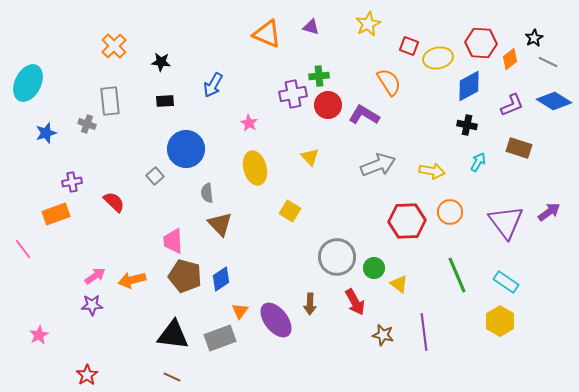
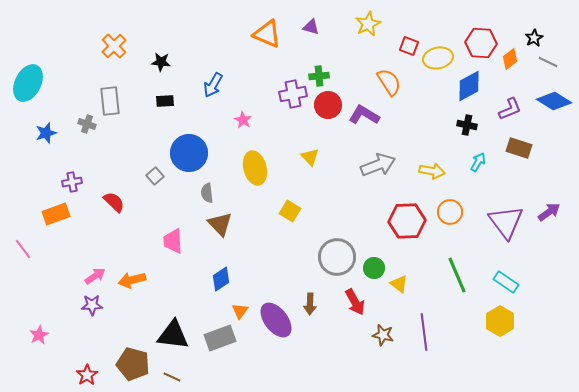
purple L-shape at (512, 105): moved 2 px left, 4 px down
pink star at (249, 123): moved 6 px left, 3 px up
blue circle at (186, 149): moved 3 px right, 4 px down
brown pentagon at (185, 276): moved 52 px left, 88 px down
